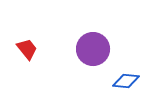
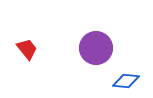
purple circle: moved 3 px right, 1 px up
